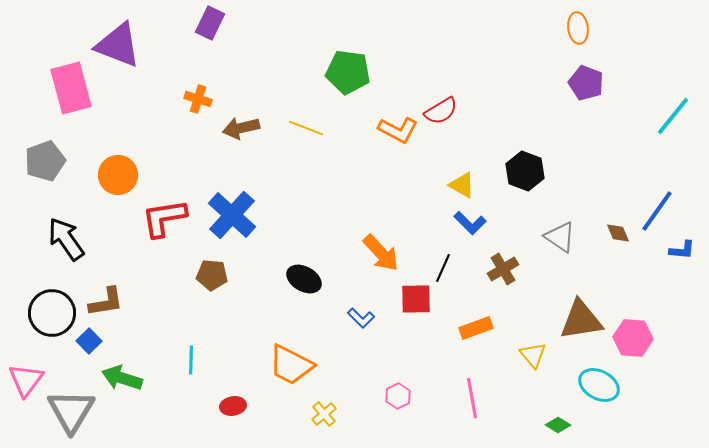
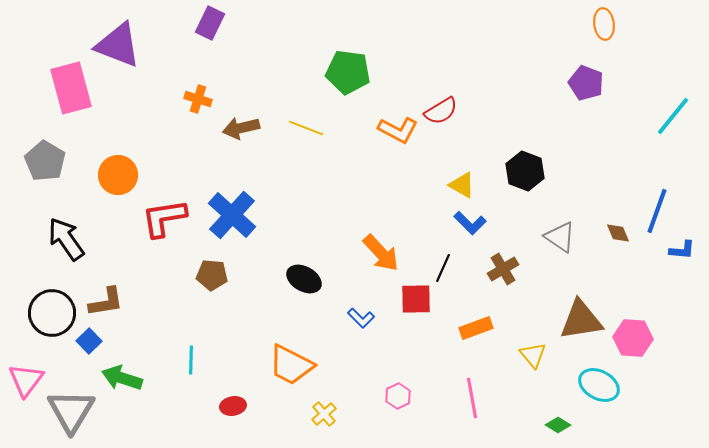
orange ellipse at (578, 28): moved 26 px right, 4 px up
gray pentagon at (45, 161): rotated 21 degrees counterclockwise
blue line at (657, 211): rotated 15 degrees counterclockwise
